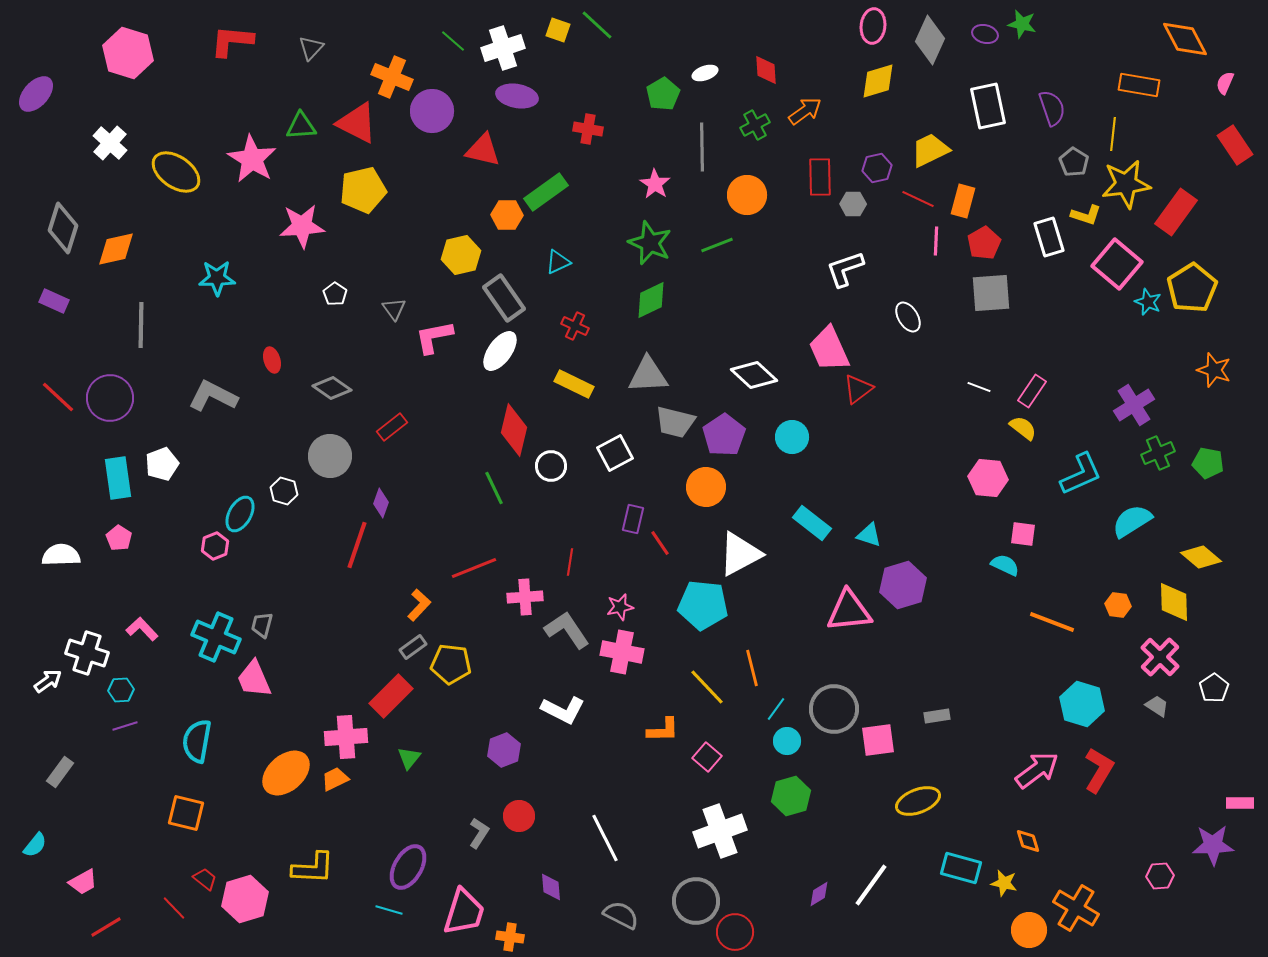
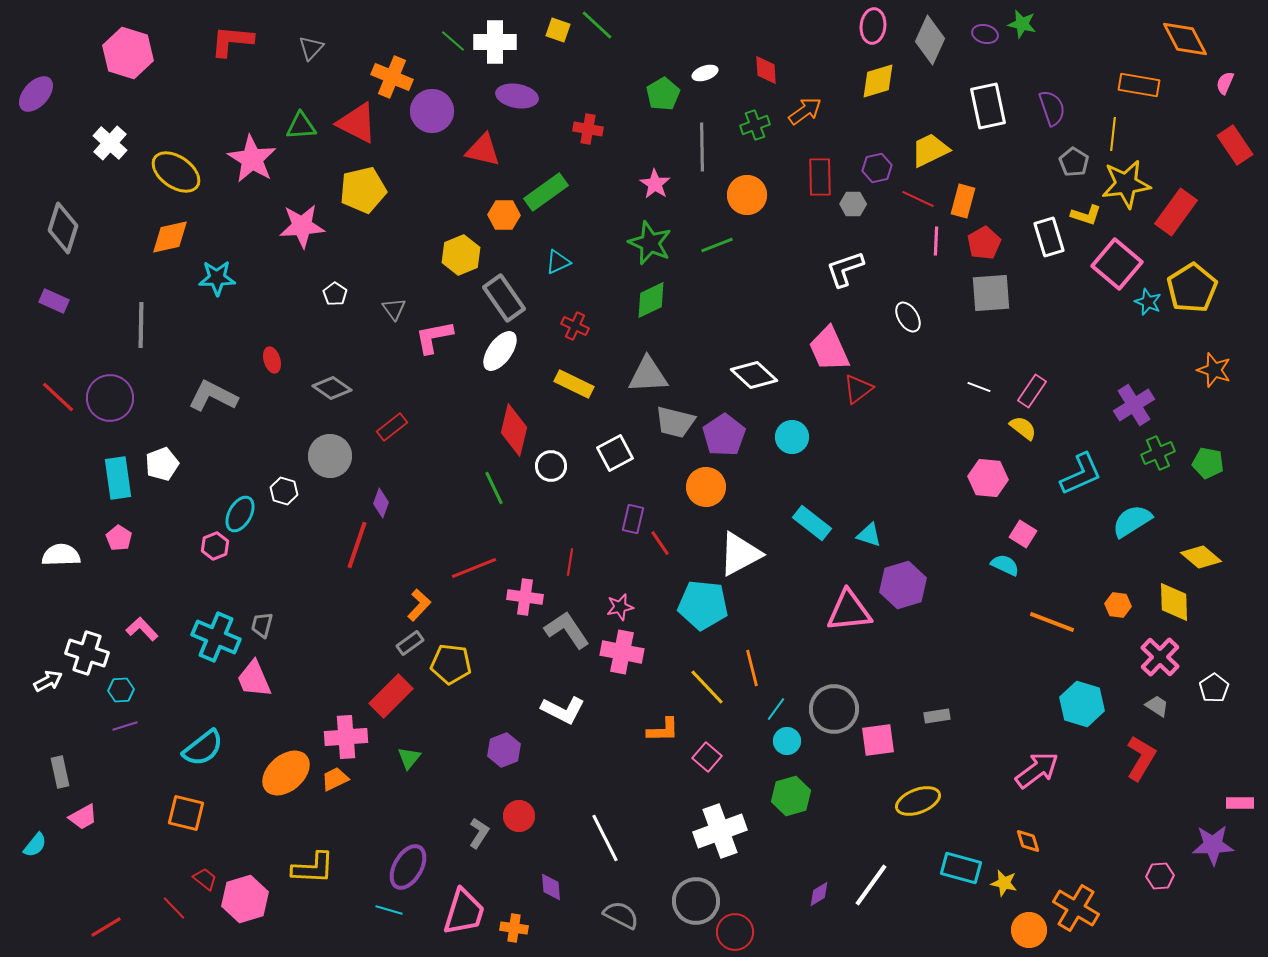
white cross at (503, 48): moved 8 px left, 6 px up; rotated 18 degrees clockwise
green cross at (755, 125): rotated 8 degrees clockwise
orange hexagon at (507, 215): moved 3 px left
orange diamond at (116, 249): moved 54 px right, 12 px up
yellow hexagon at (461, 255): rotated 9 degrees counterclockwise
pink square at (1023, 534): rotated 24 degrees clockwise
pink cross at (525, 597): rotated 12 degrees clockwise
gray rectangle at (413, 647): moved 3 px left, 4 px up
white arrow at (48, 681): rotated 8 degrees clockwise
cyan semicircle at (197, 741): moved 6 px right, 7 px down; rotated 138 degrees counterclockwise
red L-shape at (1099, 770): moved 42 px right, 12 px up
gray rectangle at (60, 772): rotated 48 degrees counterclockwise
pink trapezoid at (83, 882): moved 65 px up
orange cross at (510, 937): moved 4 px right, 9 px up
